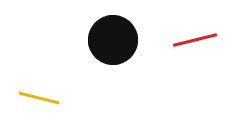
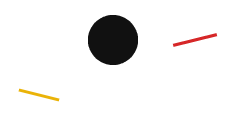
yellow line: moved 3 px up
